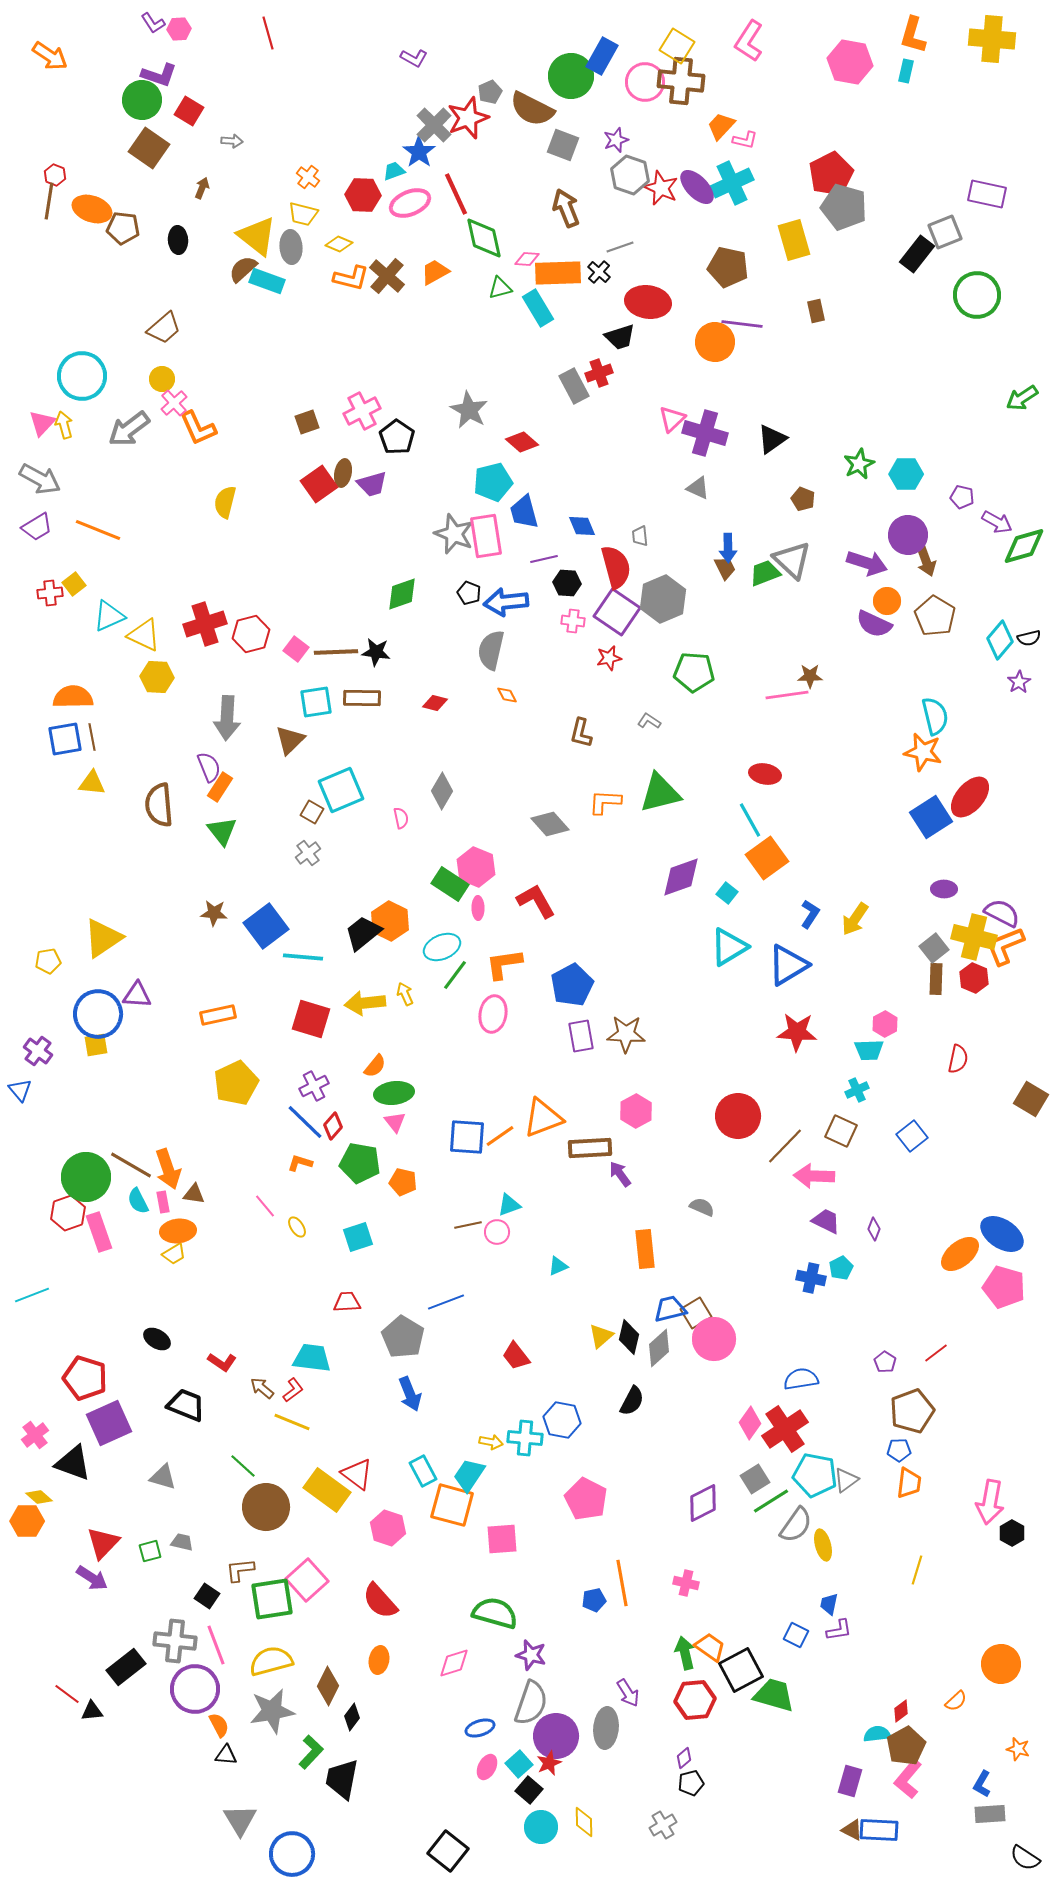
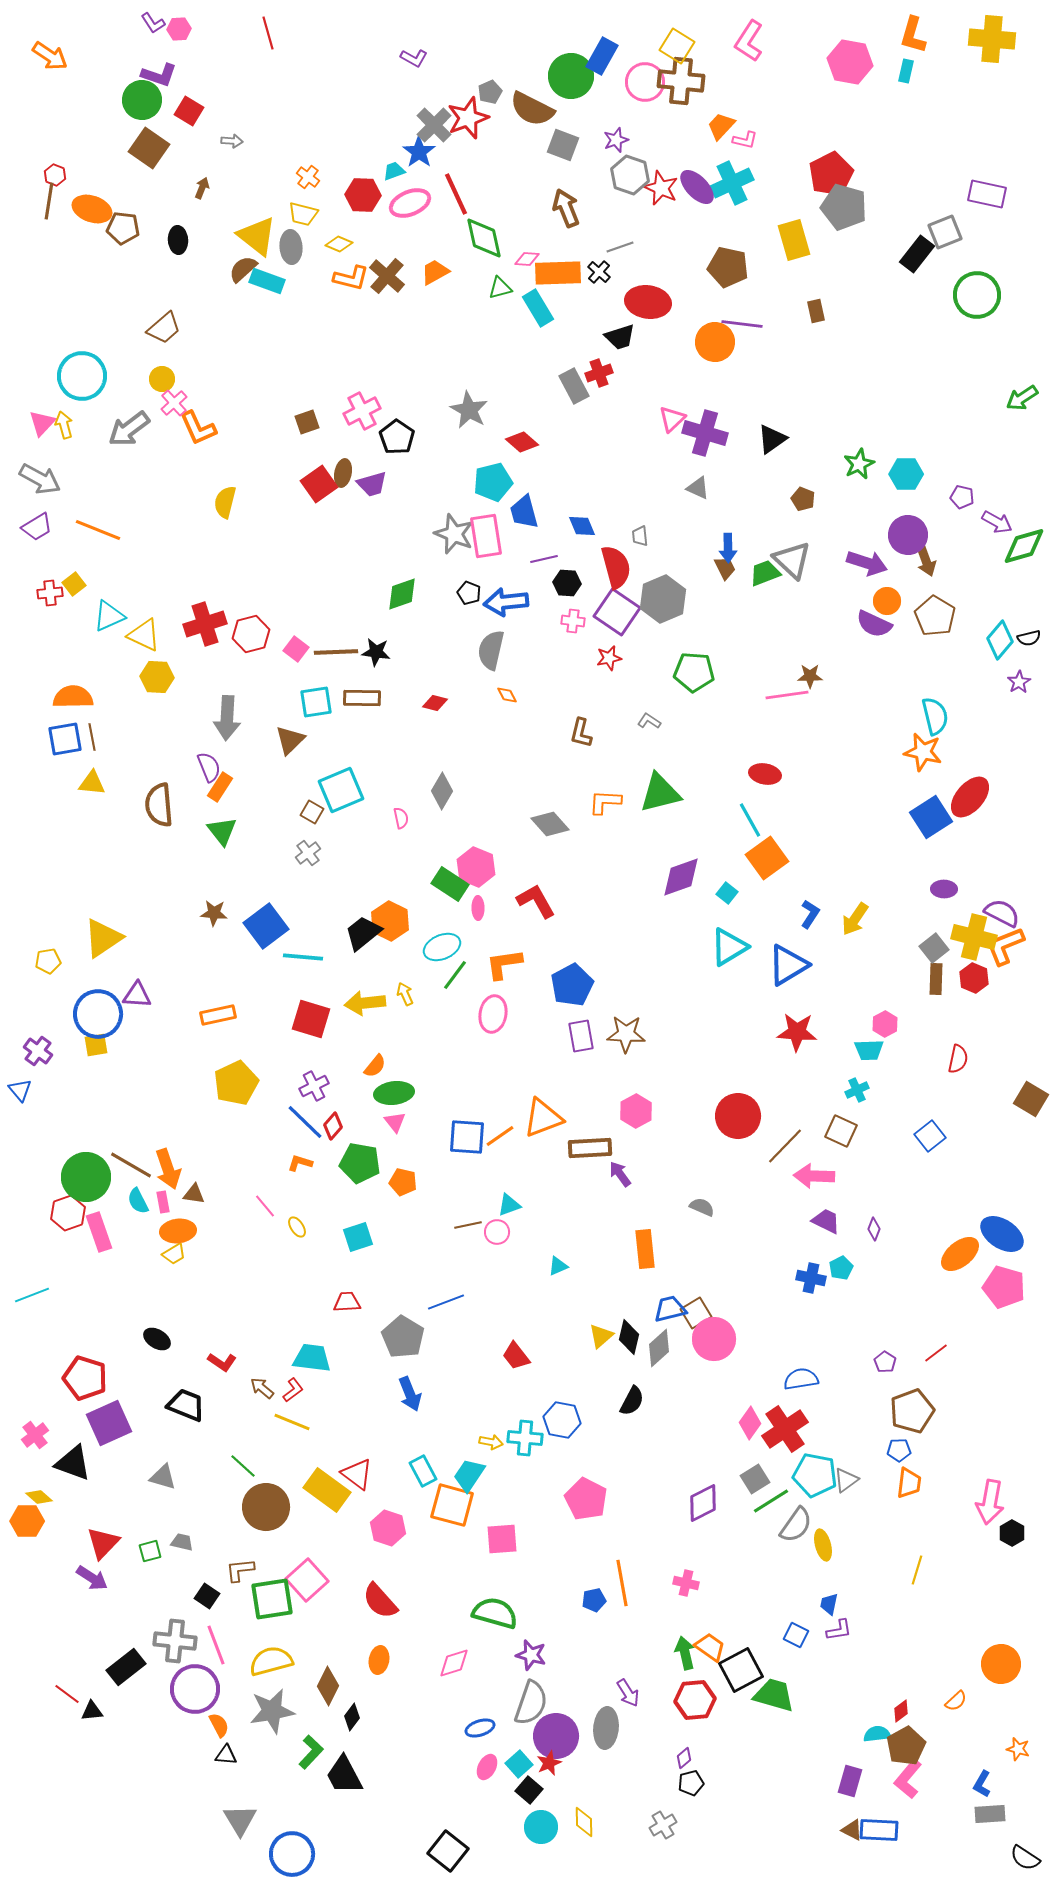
blue square at (912, 1136): moved 18 px right
black trapezoid at (342, 1779): moved 2 px right, 4 px up; rotated 39 degrees counterclockwise
